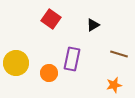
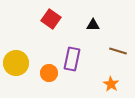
black triangle: rotated 32 degrees clockwise
brown line: moved 1 px left, 3 px up
orange star: moved 3 px left, 1 px up; rotated 28 degrees counterclockwise
